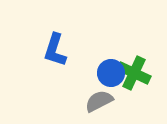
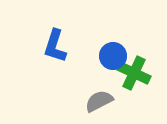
blue L-shape: moved 4 px up
blue circle: moved 2 px right, 17 px up
